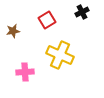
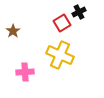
black cross: moved 3 px left
red square: moved 15 px right, 3 px down
brown star: rotated 24 degrees counterclockwise
